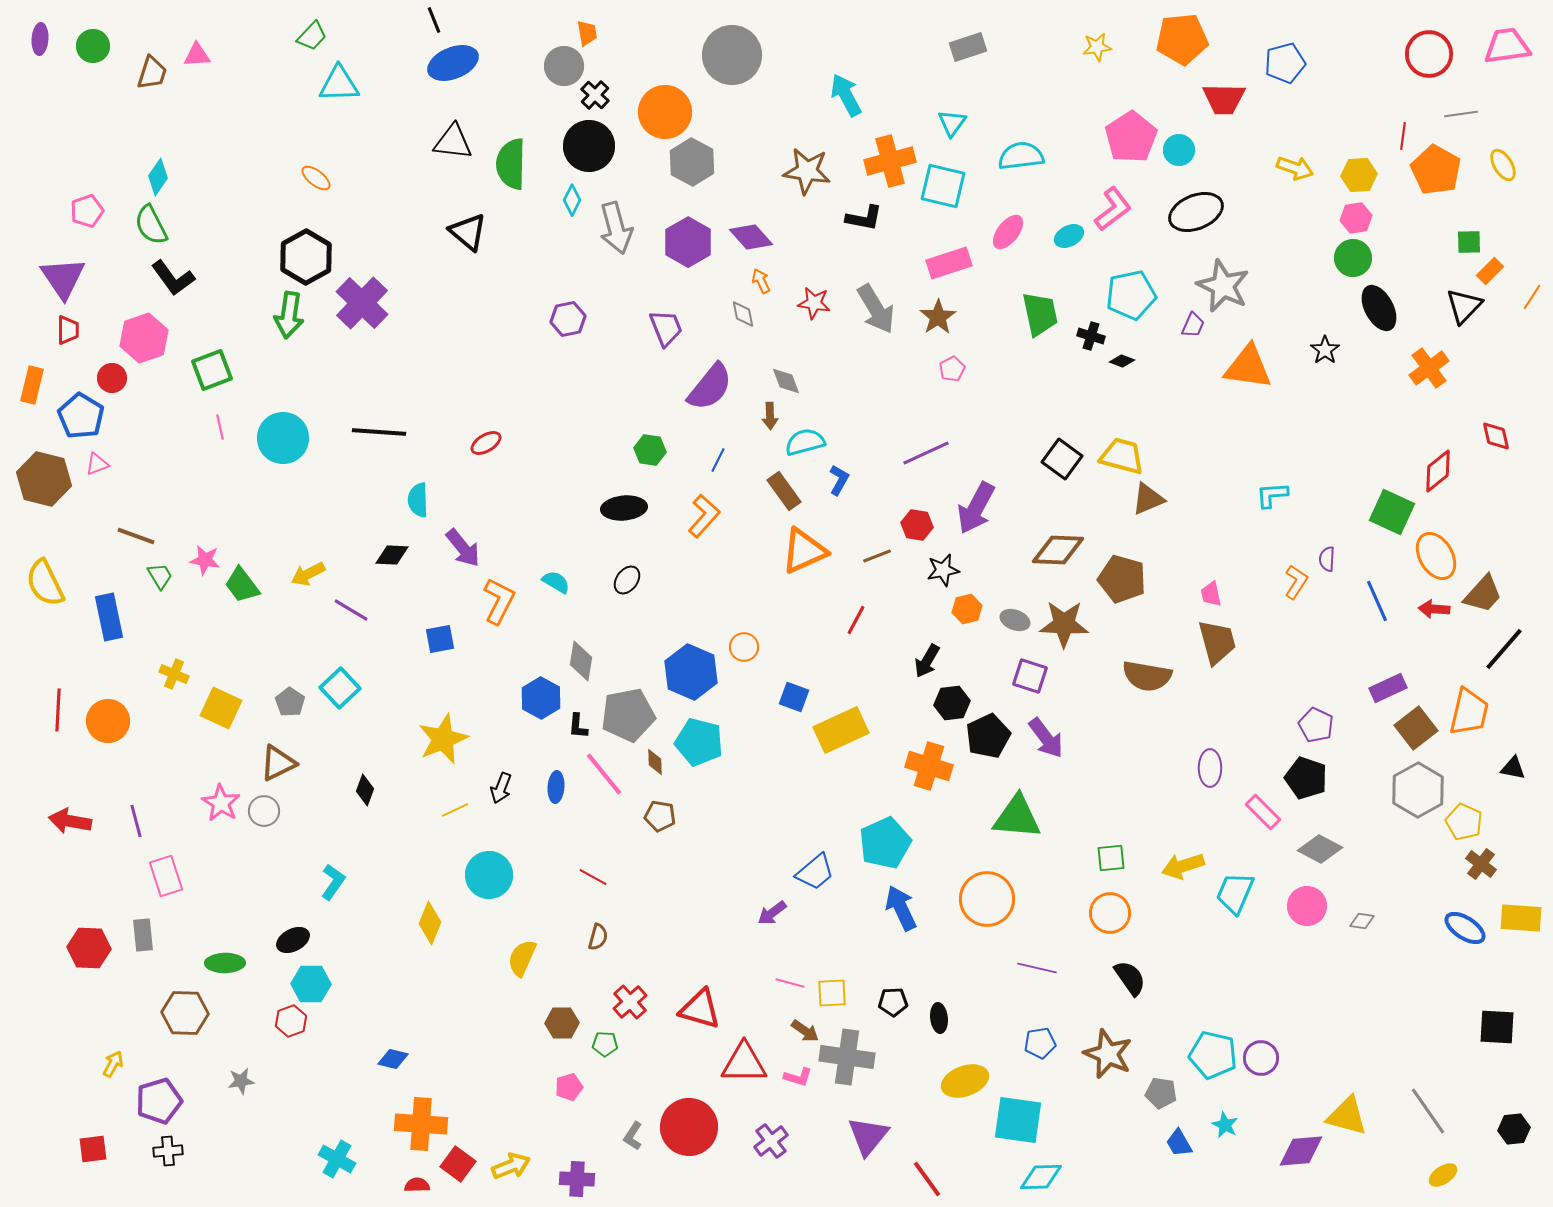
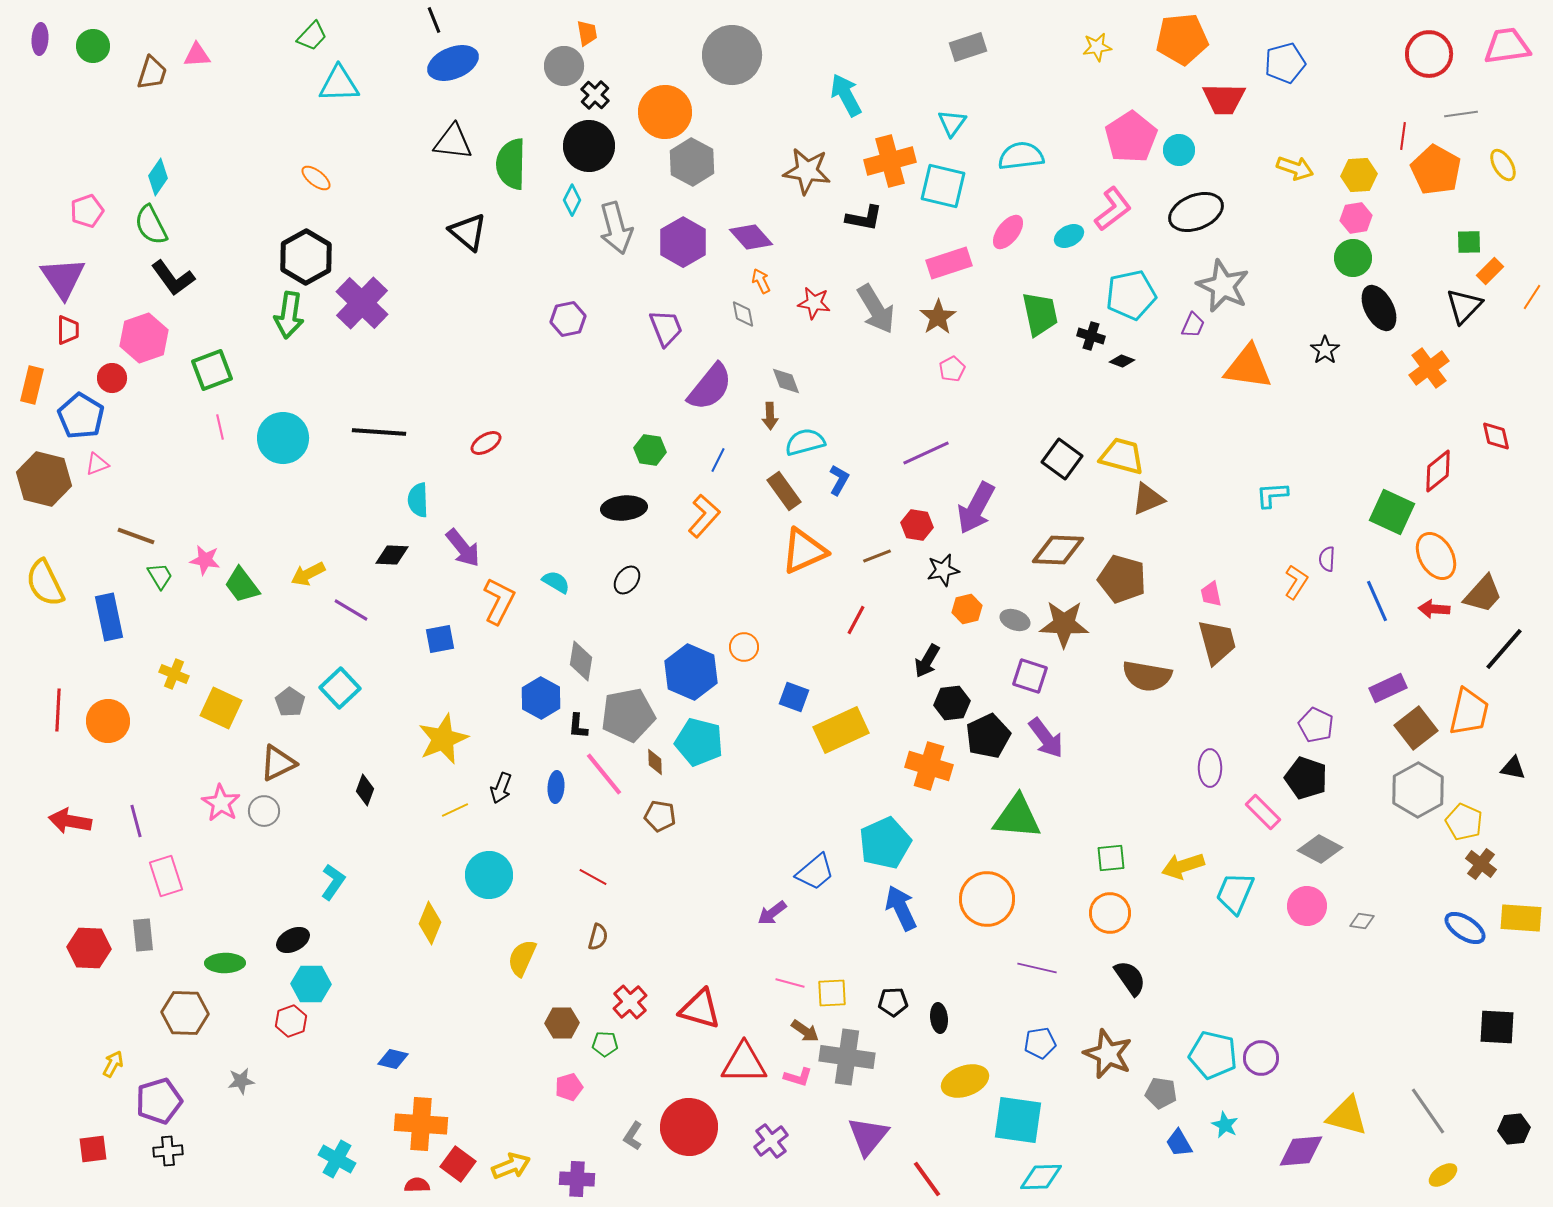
purple hexagon at (688, 242): moved 5 px left
